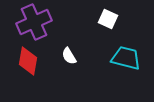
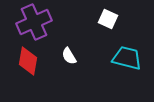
cyan trapezoid: moved 1 px right
